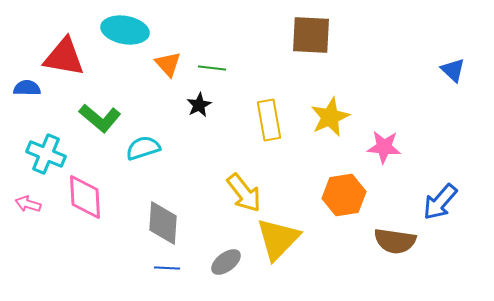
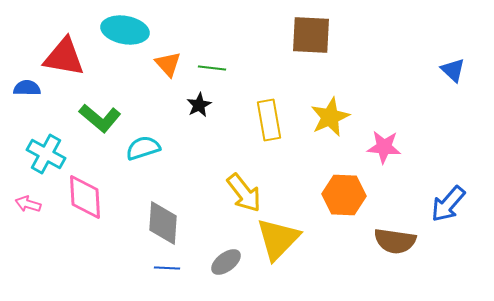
cyan cross: rotated 6 degrees clockwise
orange hexagon: rotated 12 degrees clockwise
blue arrow: moved 8 px right, 2 px down
